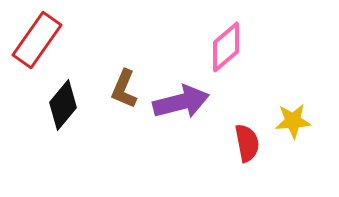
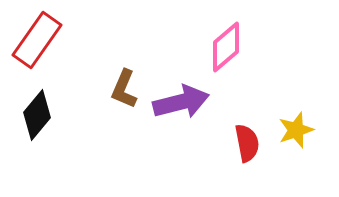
black diamond: moved 26 px left, 10 px down
yellow star: moved 3 px right, 9 px down; rotated 15 degrees counterclockwise
